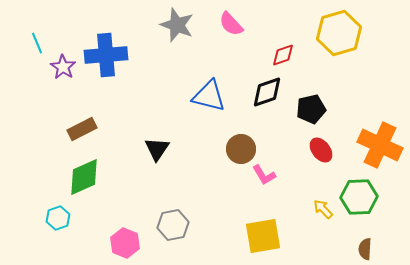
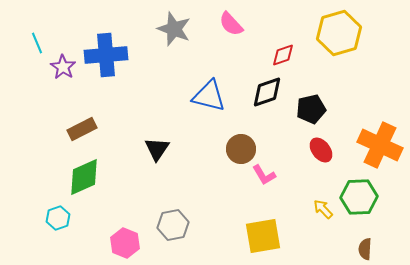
gray star: moved 3 px left, 4 px down
